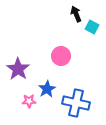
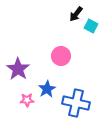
black arrow: rotated 119 degrees counterclockwise
cyan square: moved 1 px left, 1 px up
pink star: moved 2 px left, 1 px up
